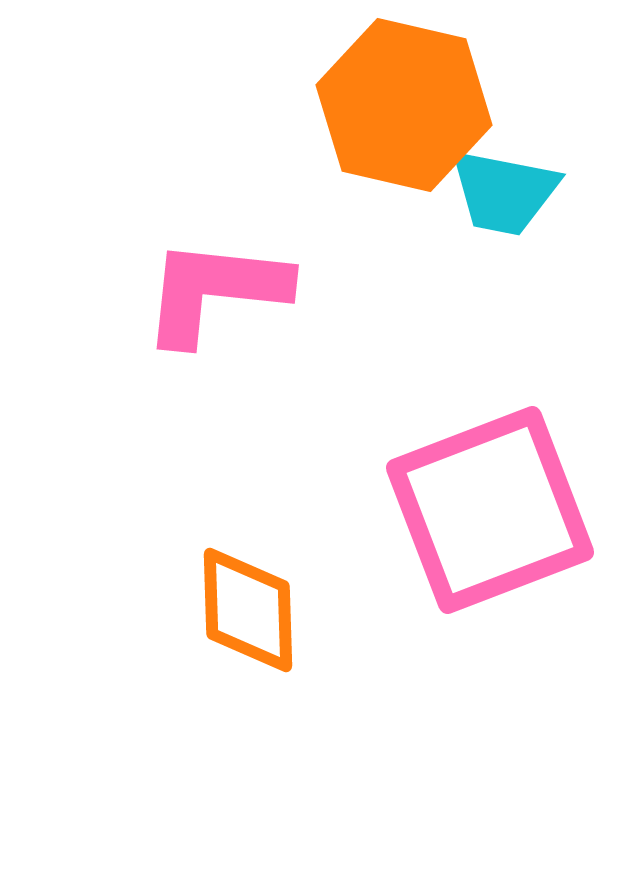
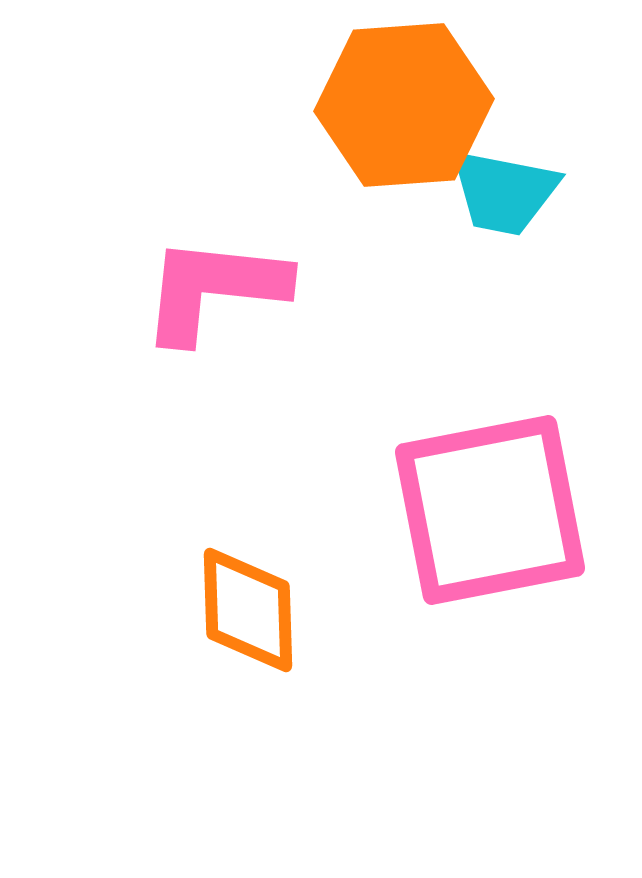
orange hexagon: rotated 17 degrees counterclockwise
pink L-shape: moved 1 px left, 2 px up
pink square: rotated 10 degrees clockwise
